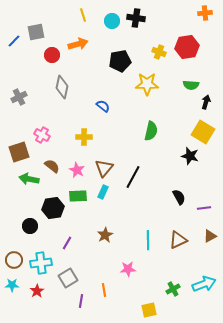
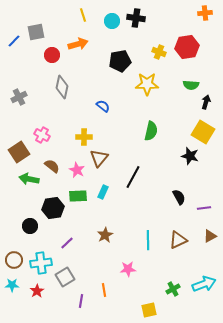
brown square at (19, 152): rotated 15 degrees counterclockwise
brown triangle at (104, 168): moved 5 px left, 10 px up
purple line at (67, 243): rotated 16 degrees clockwise
gray square at (68, 278): moved 3 px left, 1 px up
